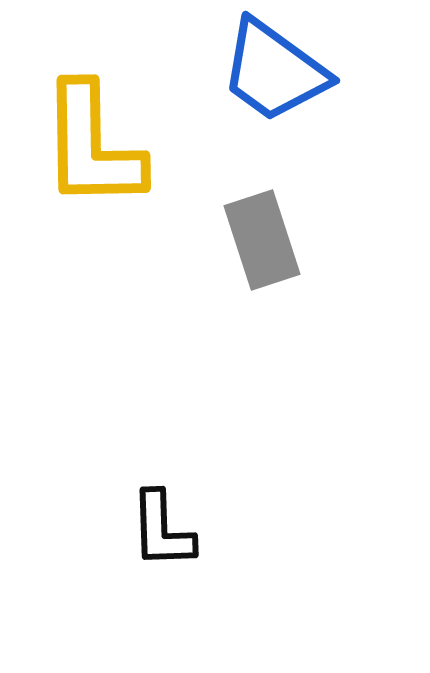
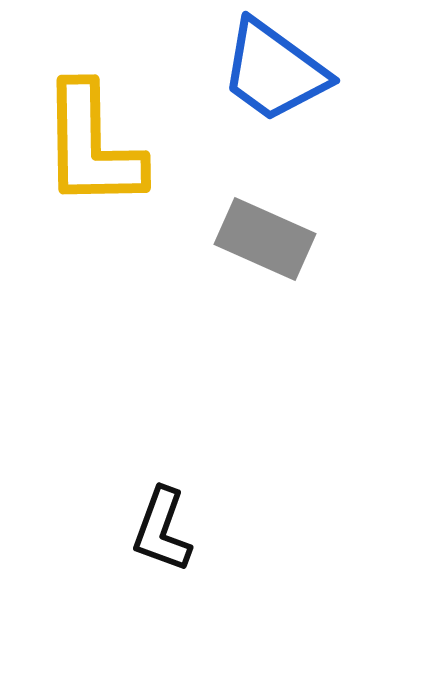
gray rectangle: moved 3 px right, 1 px up; rotated 48 degrees counterclockwise
black L-shape: rotated 22 degrees clockwise
